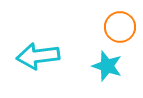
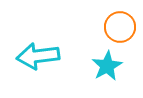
cyan star: rotated 24 degrees clockwise
